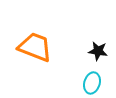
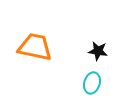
orange trapezoid: rotated 9 degrees counterclockwise
